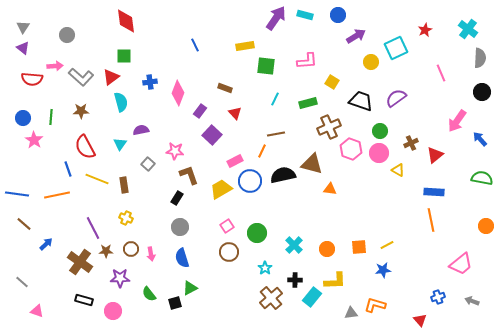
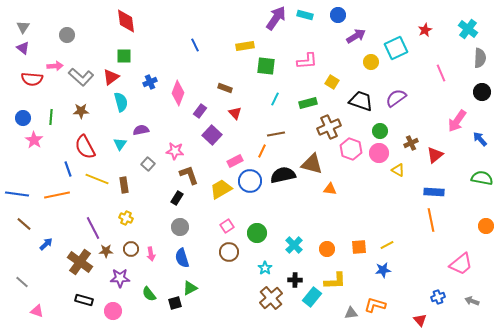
blue cross at (150, 82): rotated 16 degrees counterclockwise
